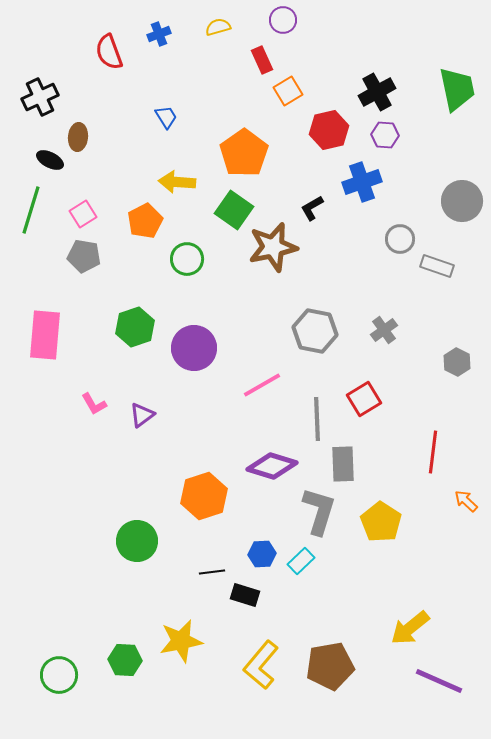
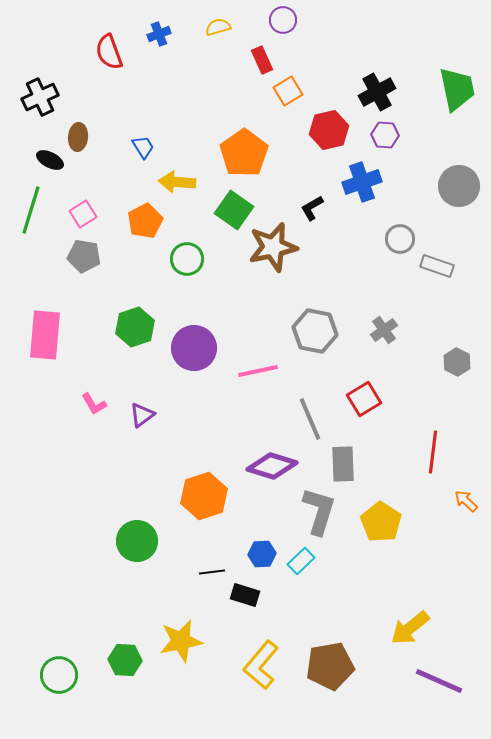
blue trapezoid at (166, 117): moved 23 px left, 30 px down
gray circle at (462, 201): moved 3 px left, 15 px up
pink line at (262, 385): moved 4 px left, 14 px up; rotated 18 degrees clockwise
gray line at (317, 419): moved 7 px left; rotated 21 degrees counterclockwise
